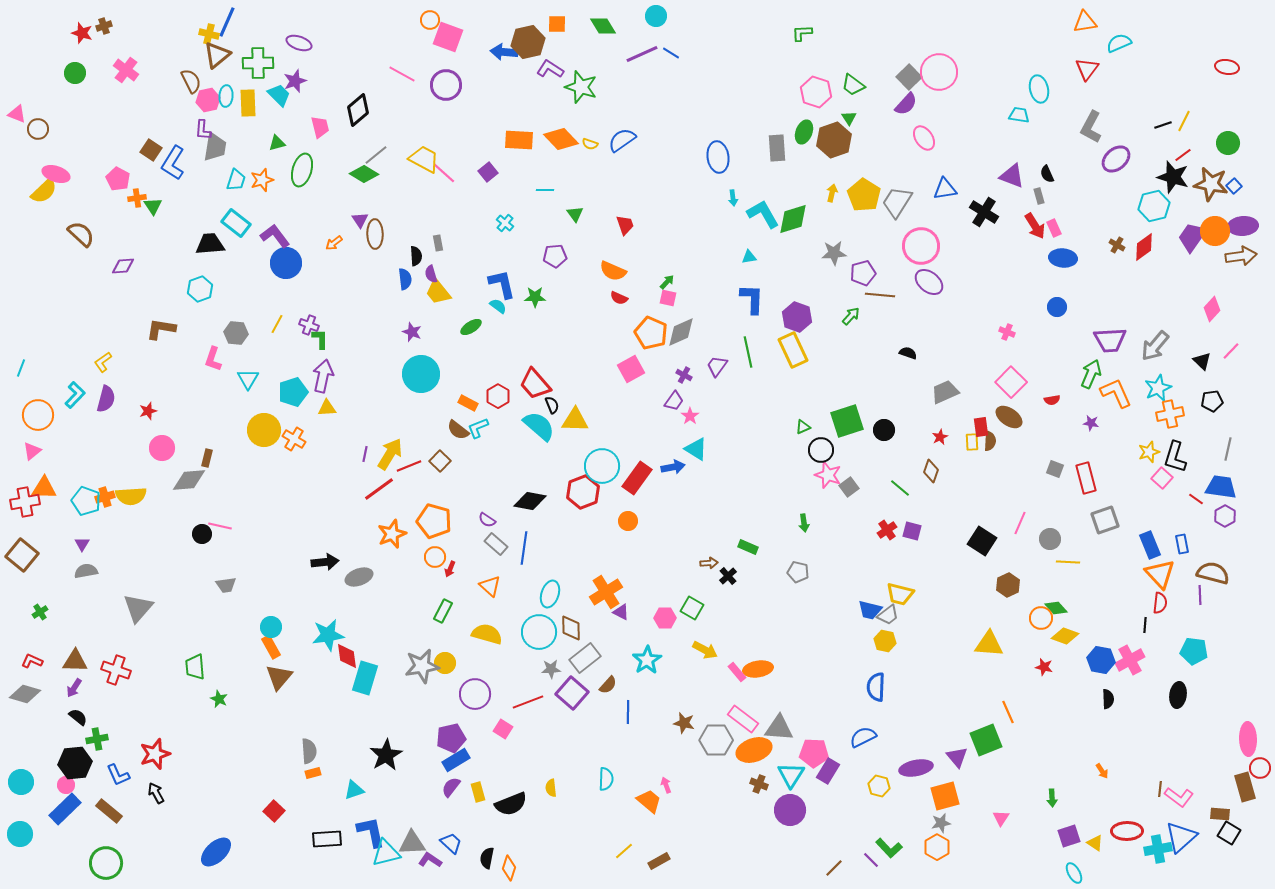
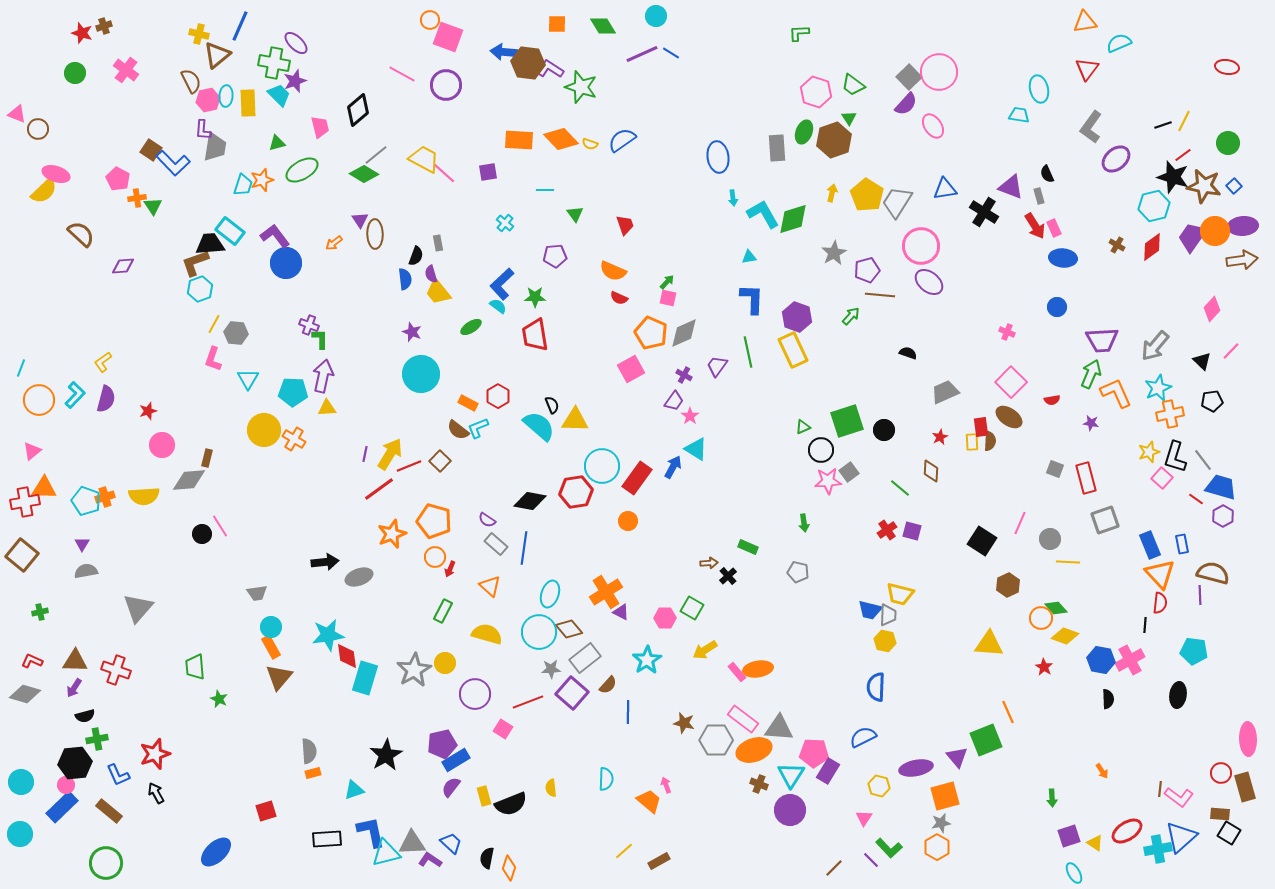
blue line at (227, 22): moved 13 px right, 4 px down
green L-shape at (802, 33): moved 3 px left
yellow cross at (209, 34): moved 10 px left
brown hexagon at (528, 42): moved 21 px down; rotated 20 degrees clockwise
purple ellipse at (299, 43): moved 3 px left; rotated 25 degrees clockwise
green cross at (258, 63): moved 16 px right; rotated 12 degrees clockwise
gray L-shape at (1091, 127): rotated 8 degrees clockwise
pink ellipse at (924, 138): moved 9 px right, 12 px up
blue L-shape at (173, 163): rotated 76 degrees counterclockwise
green ellipse at (302, 170): rotated 44 degrees clockwise
purple square at (488, 172): rotated 30 degrees clockwise
purple triangle at (1012, 176): moved 1 px left, 11 px down
cyan trapezoid at (236, 180): moved 7 px right, 5 px down
brown star at (1211, 184): moved 7 px left, 2 px down
yellow pentagon at (864, 195): moved 3 px right
cyan rectangle at (236, 223): moved 6 px left, 8 px down
red diamond at (1144, 247): moved 8 px right
gray star at (834, 253): rotated 25 degrees counterclockwise
black semicircle at (416, 256): rotated 24 degrees clockwise
brown arrow at (1241, 256): moved 1 px right, 4 px down
purple pentagon at (863, 273): moved 4 px right, 3 px up
blue L-shape at (502, 284): rotated 120 degrees counterclockwise
yellow line at (277, 324): moved 63 px left
brown L-shape at (161, 329): moved 34 px right, 66 px up; rotated 28 degrees counterclockwise
gray diamond at (681, 332): moved 3 px right, 1 px down
purple trapezoid at (1110, 340): moved 8 px left
red trapezoid at (535, 384): moved 49 px up; rotated 32 degrees clockwise
cyan pentagon at (293, 392): rotated 20 degrees clockwise
orange circle at (38, 415): moved 1 px right, 15 px up
pink circle at (162, 448): moved 3 px up
gray line at (1228, 449): moved 25 px left, 11 px down; rotated 50 degrees counterclockwise
blue arrow at (673, 467): rotated 50 degrees counterclockwise
brown diamond at (931, 471): rotated 15 degrees counterclockwise
pink star at (828, 475): moved 6 px down; rotated 24 degrees counterclockwise
gray square at (849, 487): moved 15 px up
blue trapezoid at (1221, 487): rotated 8 degrees clockwise
red hexagon at (583, 492): moved 7 px left; rotated 12 degrees clockwise
yellow semicircle at (131, 496): moved 13 px right
purple hexagon at (1225, 516): moved 2 px left
pink line at (220, 526): rotated 45 degrees clockwise
gray trapezoid at (226, 585): moved 31 px right, 8 px down
green cross at (40, 612): rotated 21 degrees clockwise
gray trapezoid at (888, 615): rotated 50 degrees counterclockwise
brown diamond at (571, 628): moved 2 px left, 1 px down; rotated 40 degrees counterclockwise
yellow arrow at (705, 650): rotated 120 degrees clockwise
gray star at (422, 666): moved 8 px left, 4 px down; rotated 20 degrees counterclockwise
red star at (1044, 667): rotated 18 degrees clockwise
black semicircle at (78, 717): moved 7 px right, 1 px up; rotated 126 degrees clockwise
purple pentagon at (451, 738): moved 9 px left, 6 px down
red circle at (1260, 768): moved 39 px left, 5 px down
yellow rectangle at (478, 792): moved 6 px right, 4 px down
blue rectangle at (65, 809): moved 3 px left, 2 px up
red square at (274, 811): moved 8 px left; rotated 30 degrees clockwise
pink triangle at (1001, 818): moved 137 px left
red ellipse at (1127, 831): rotated 32 degrees counterclockwise
